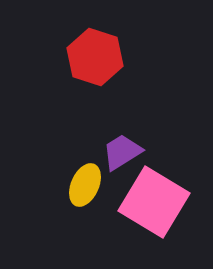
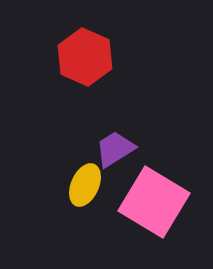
red hexagon: moved 10 px left; rotated 6 degrees clockwise
purple trapezoid: moved 7 px left, 3 px up
